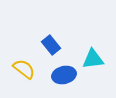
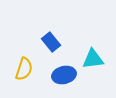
blue rectangle: moved 3 px up
yellow semicircle: rotated 70 degrees clockwise
